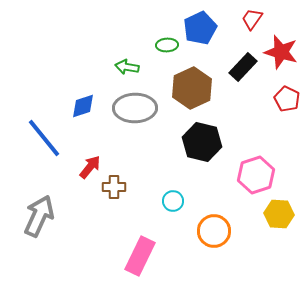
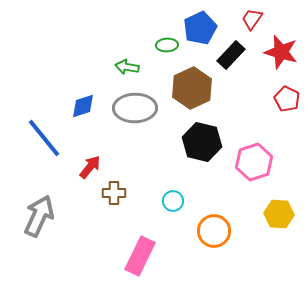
black rectangle: moved 12 px left, 12 px up
pink hexagon: moved 2 px left, 13 px up
brown cross: moved 6 px down
